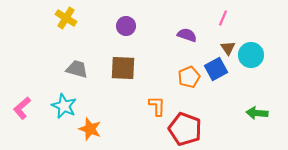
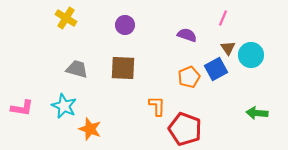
purple circle: moved 1 px left, 1 px up
pink L-shape: rotated 130 degrees counterclockwise
